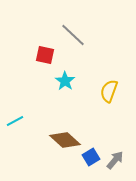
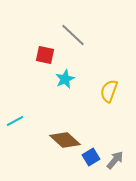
cyan star: moved 2 px up; rotated 12 degrees clockwise
